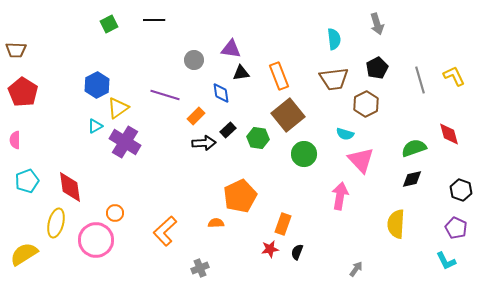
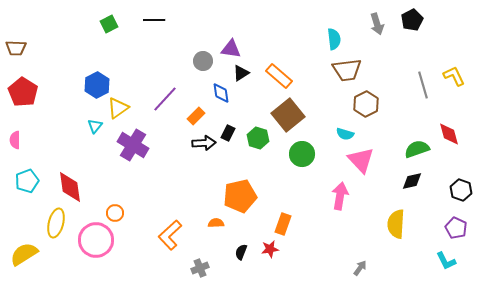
brown trapezoid at (16, 50): moved 2 px up
gray circle at (194, 60): moved 9 px right, 1 px down
black pentagon at (377, 68): moved 35 px right, 48 px up
black triangle at (241, 73): rotated 24 degrees counterclockwise
orange rectangle at (279, 76): rotated 28 degrees counterclockwise
brown trapezoid at (334, 79): moved 13 px right, 9 px up
gray line at (420, 80): moved 3 px right, 5 px down
purple line at (165, 95): moved 4 px down; rotated 64 degrees counterclockwise
cyan triangle at (95, 126): rotated 21 degrees counterclockwise
black rectangle at (228, 130): moved 3 px down; rotated 21 degrees counterclockwise
green hexagon at (258, 138): rotated 10 degrees clockwise
purple cross at (125, 142): moved 8 px right, 3 px down
green semicircle at (414, 148): moved 3 px right, 1 px down
green circle at (304, 154): moved 2 px left
black diamond at (412, 179): moved 2 px down
orange pentagon at (240, 196): rotated 12 degrees clockwise
orange L-shape at (165, 231): moved 5 px right, 4 px down
black semicircle at (297, 252): moved 56 px left
gray arrow at (356, 269): moved 4 px right, 1 px up
